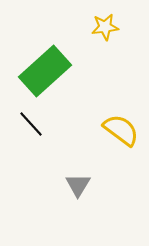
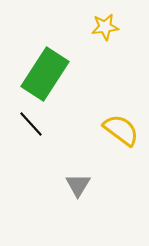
green rectangle: moved 3 px down; rotated 15 degrees counterclockwise
